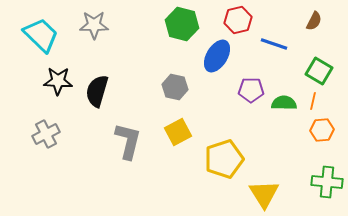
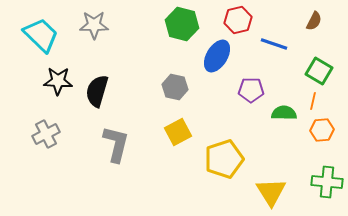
green semicircle: moved 10 px down
gray L-shape: moved 12 px left, 3 px down
yellow triangle: moved 7 px right, 2 px up
